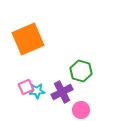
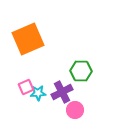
green hexagon: rotated 15 degrees counterclockwise
cyan star: moved 1 px right, 2 px down
pink circle: moved 6 px left
